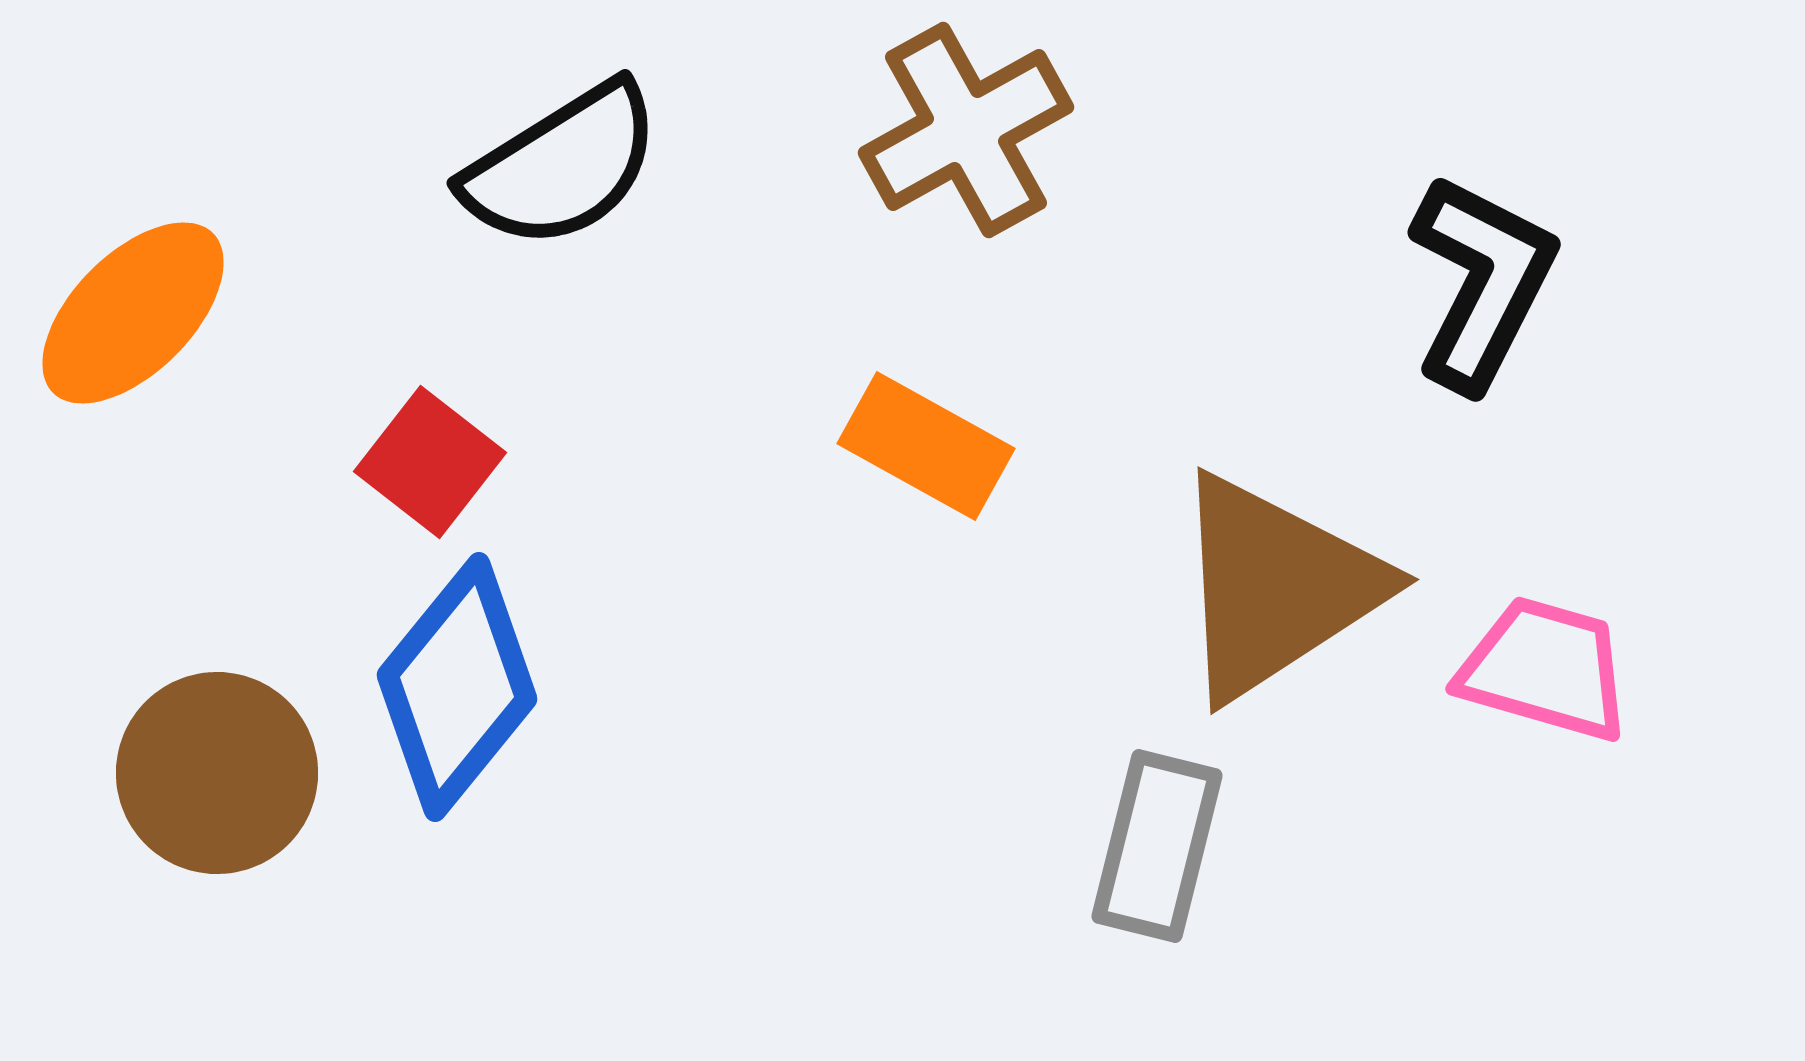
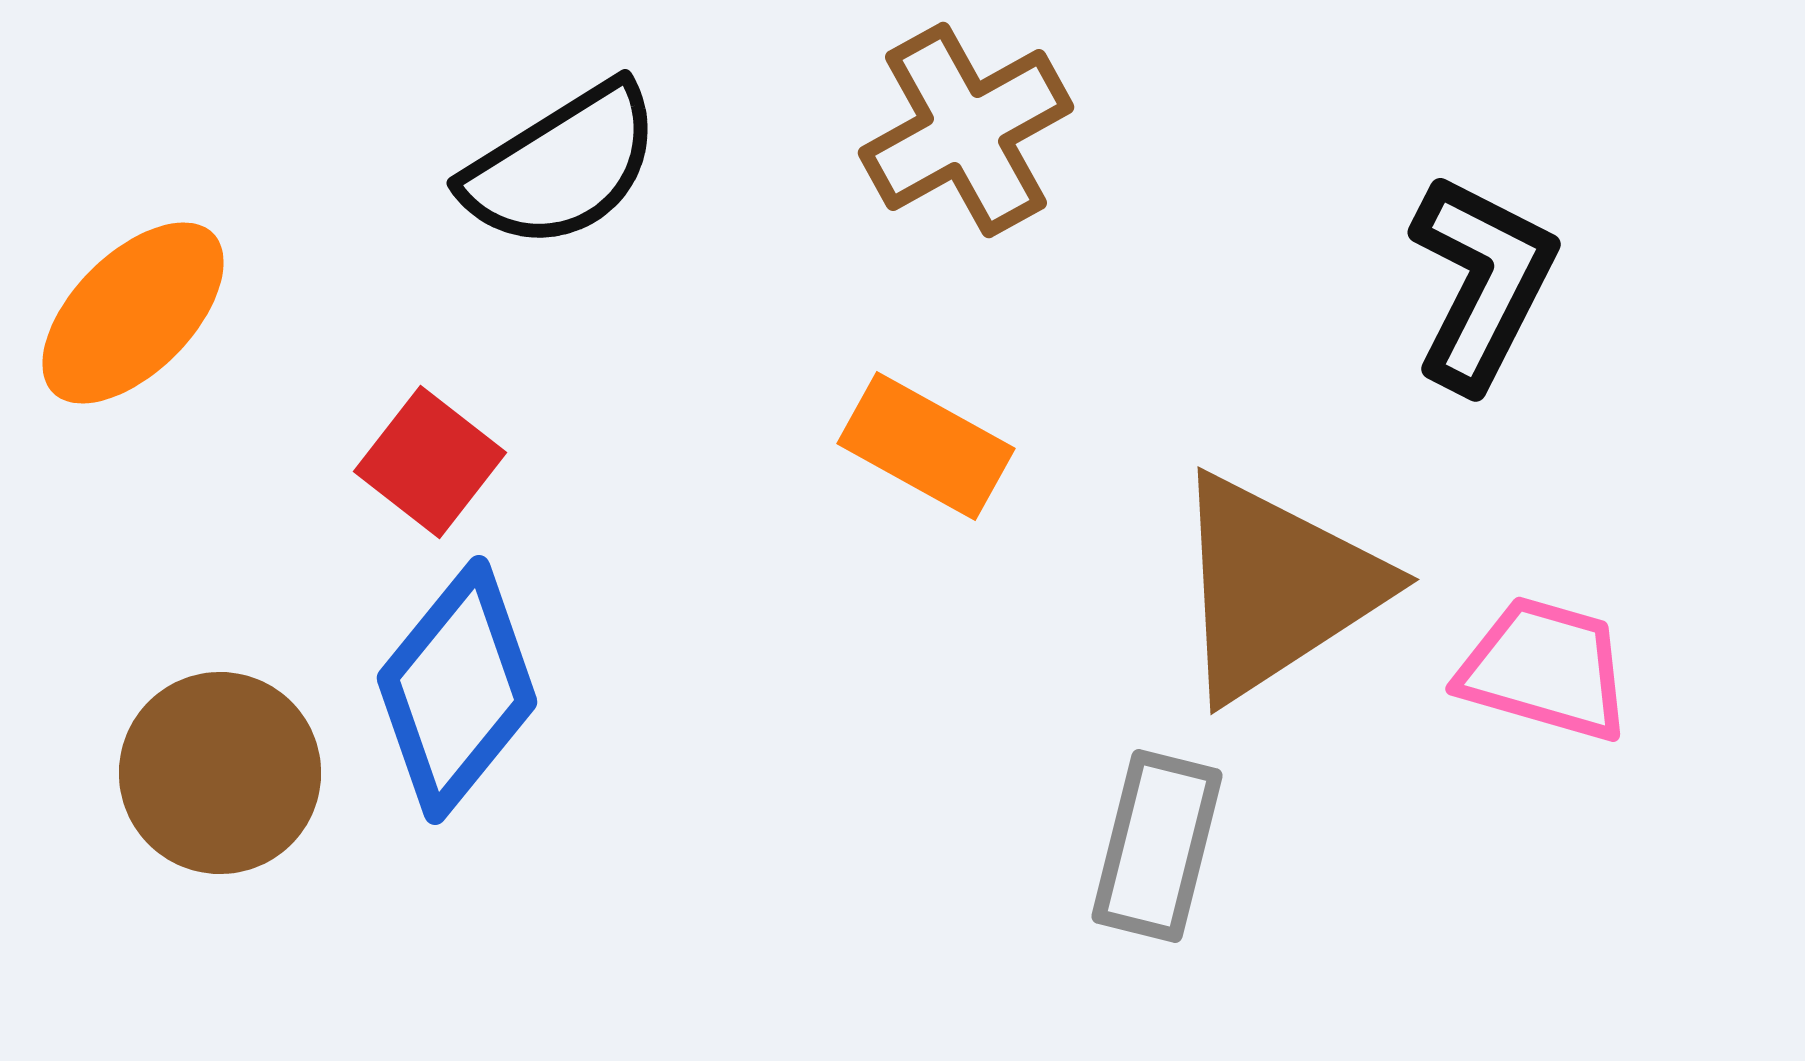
blue diamond: moved 3 px down
brown circle: moved 3 px right
